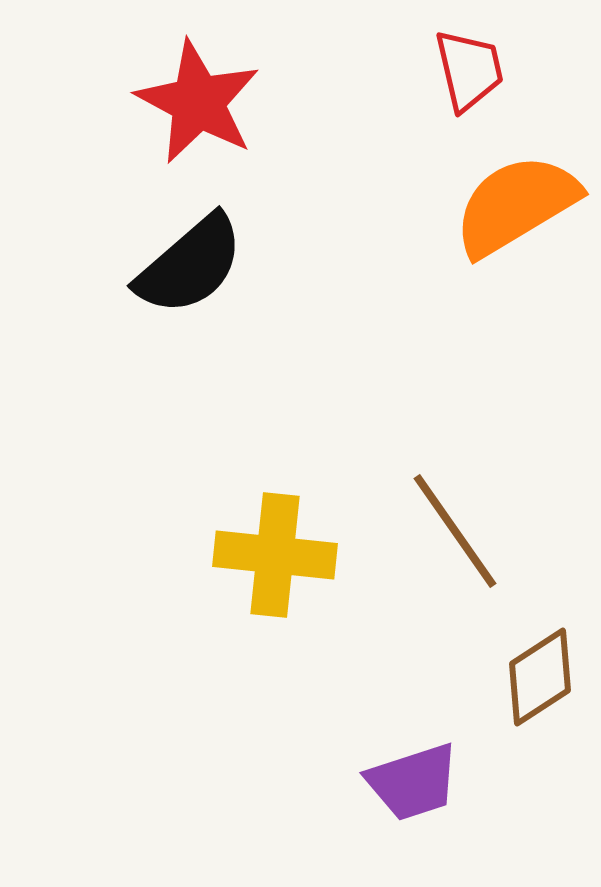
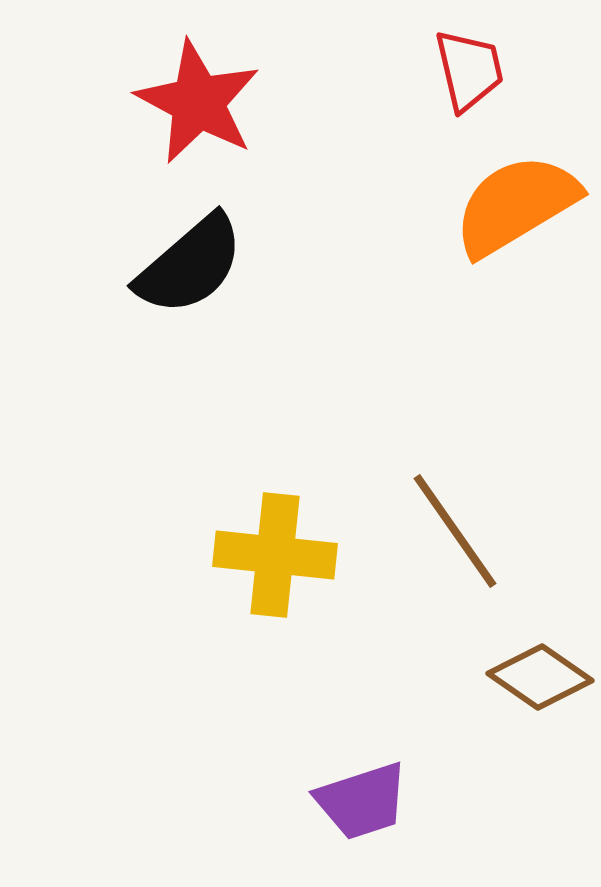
brown diamond: rotated 68 degrees clockwise
purple trapezoid: moved 51 px left, 19 px down
